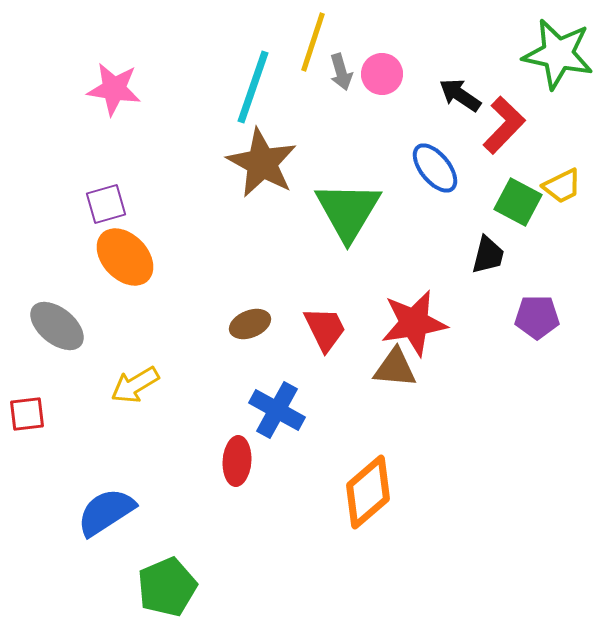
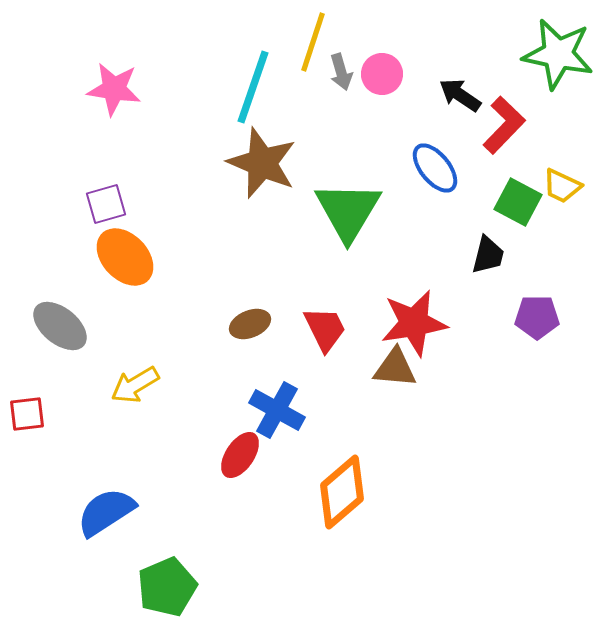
brown star: rotated 6 degrees counterclockwise
yellow trapezoid: rotated 51 degrees clockwise
gray ellipse: moved 3 px right
red ellipse: moved 3 px right, 6 px up; rotated 30 degrees clockwise
orange diamond: moved 26 px left
